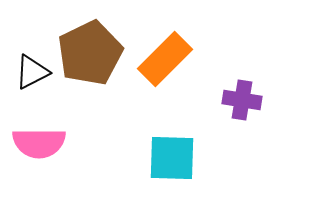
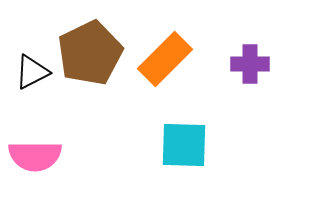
purple cross: moved 8 px right, 36 px up; rotated 9 degrees counterclockwise
pink semicircle: moved 4 px left, 13 px down
cyan square: moved 12 px right, 13 px up
